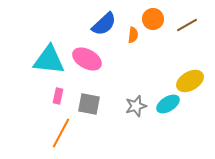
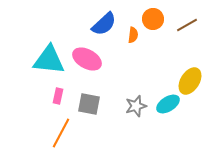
yellow ellipse: rotated 28 degrees counterclockwise
